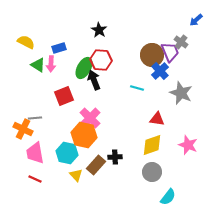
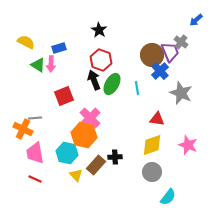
red hexagon: rotated 15 degrees clockwise
green ellipse: moved 28 px right, 16 px down
cyan line: rotated 64 degrees clockwise
